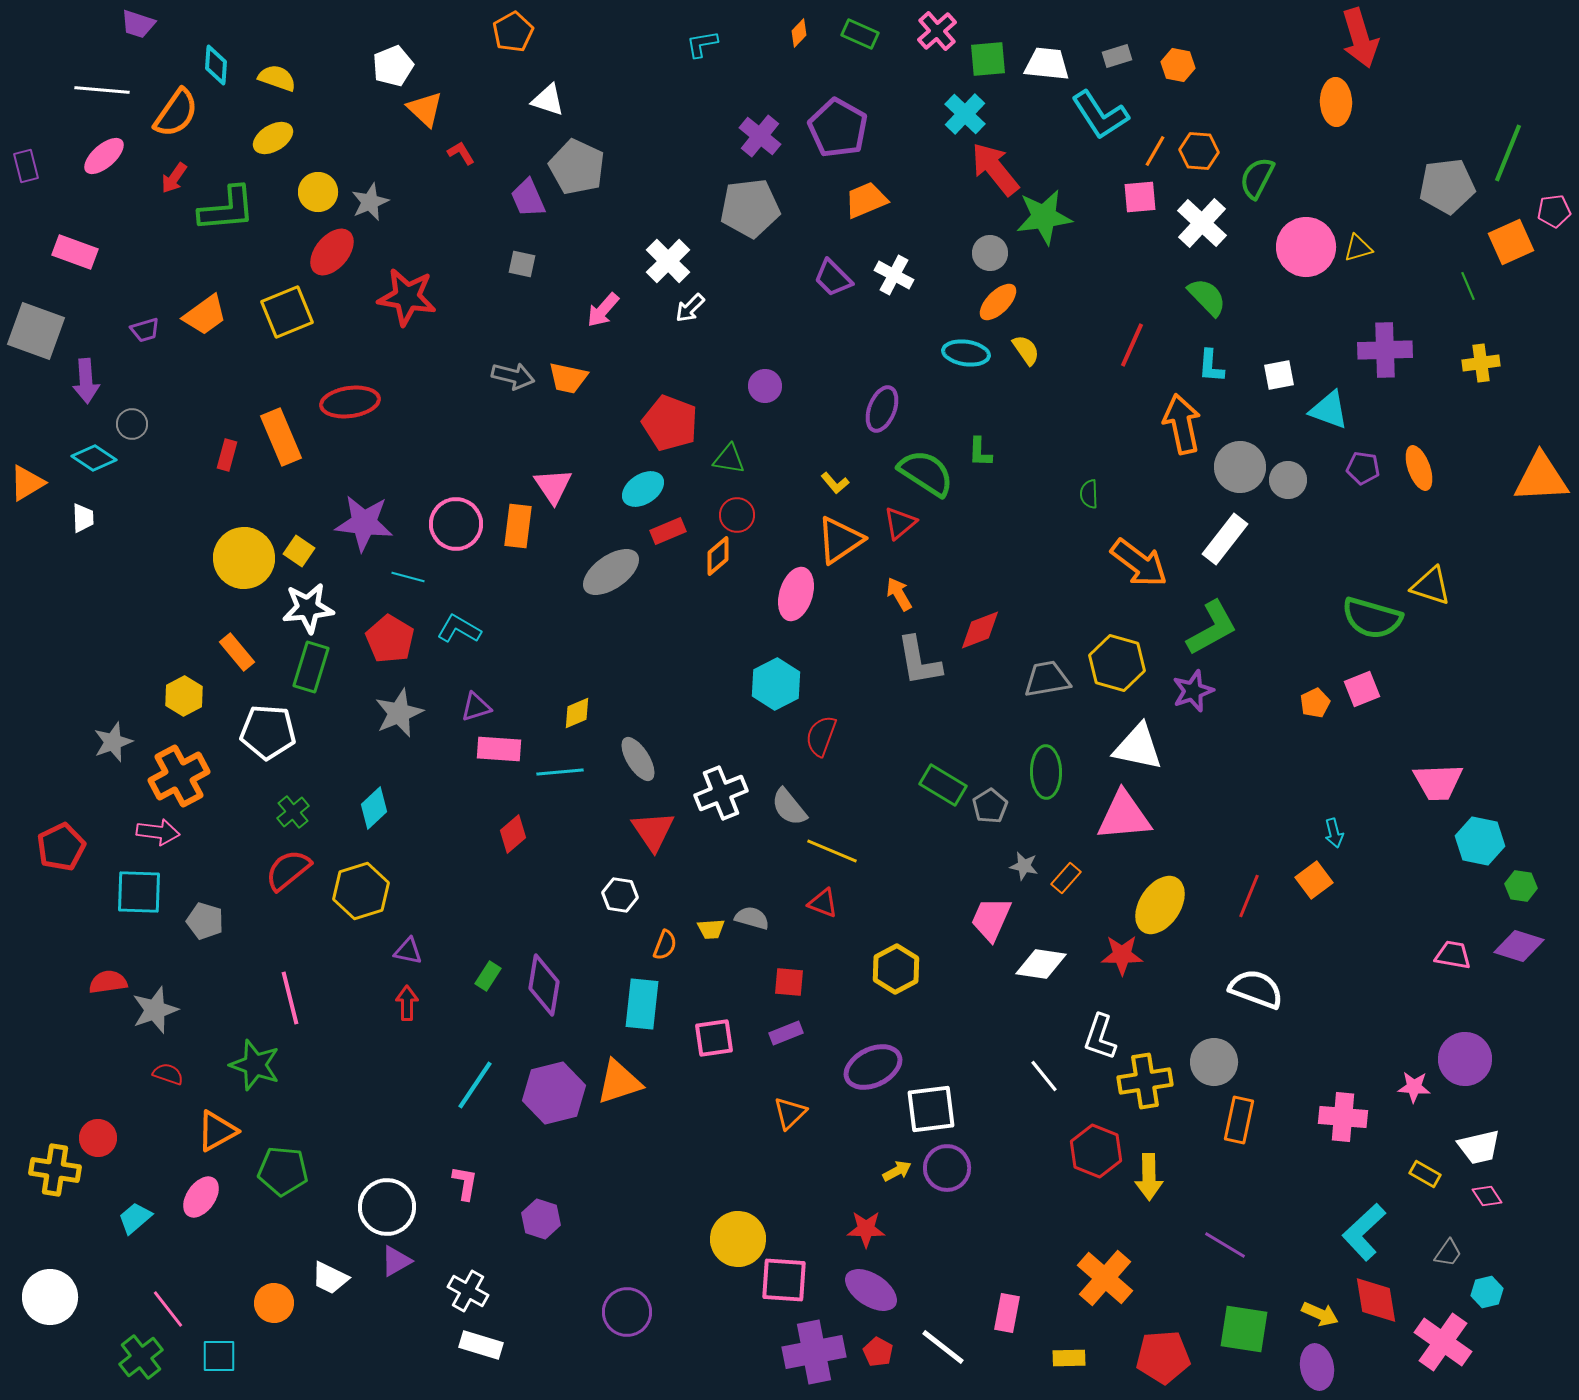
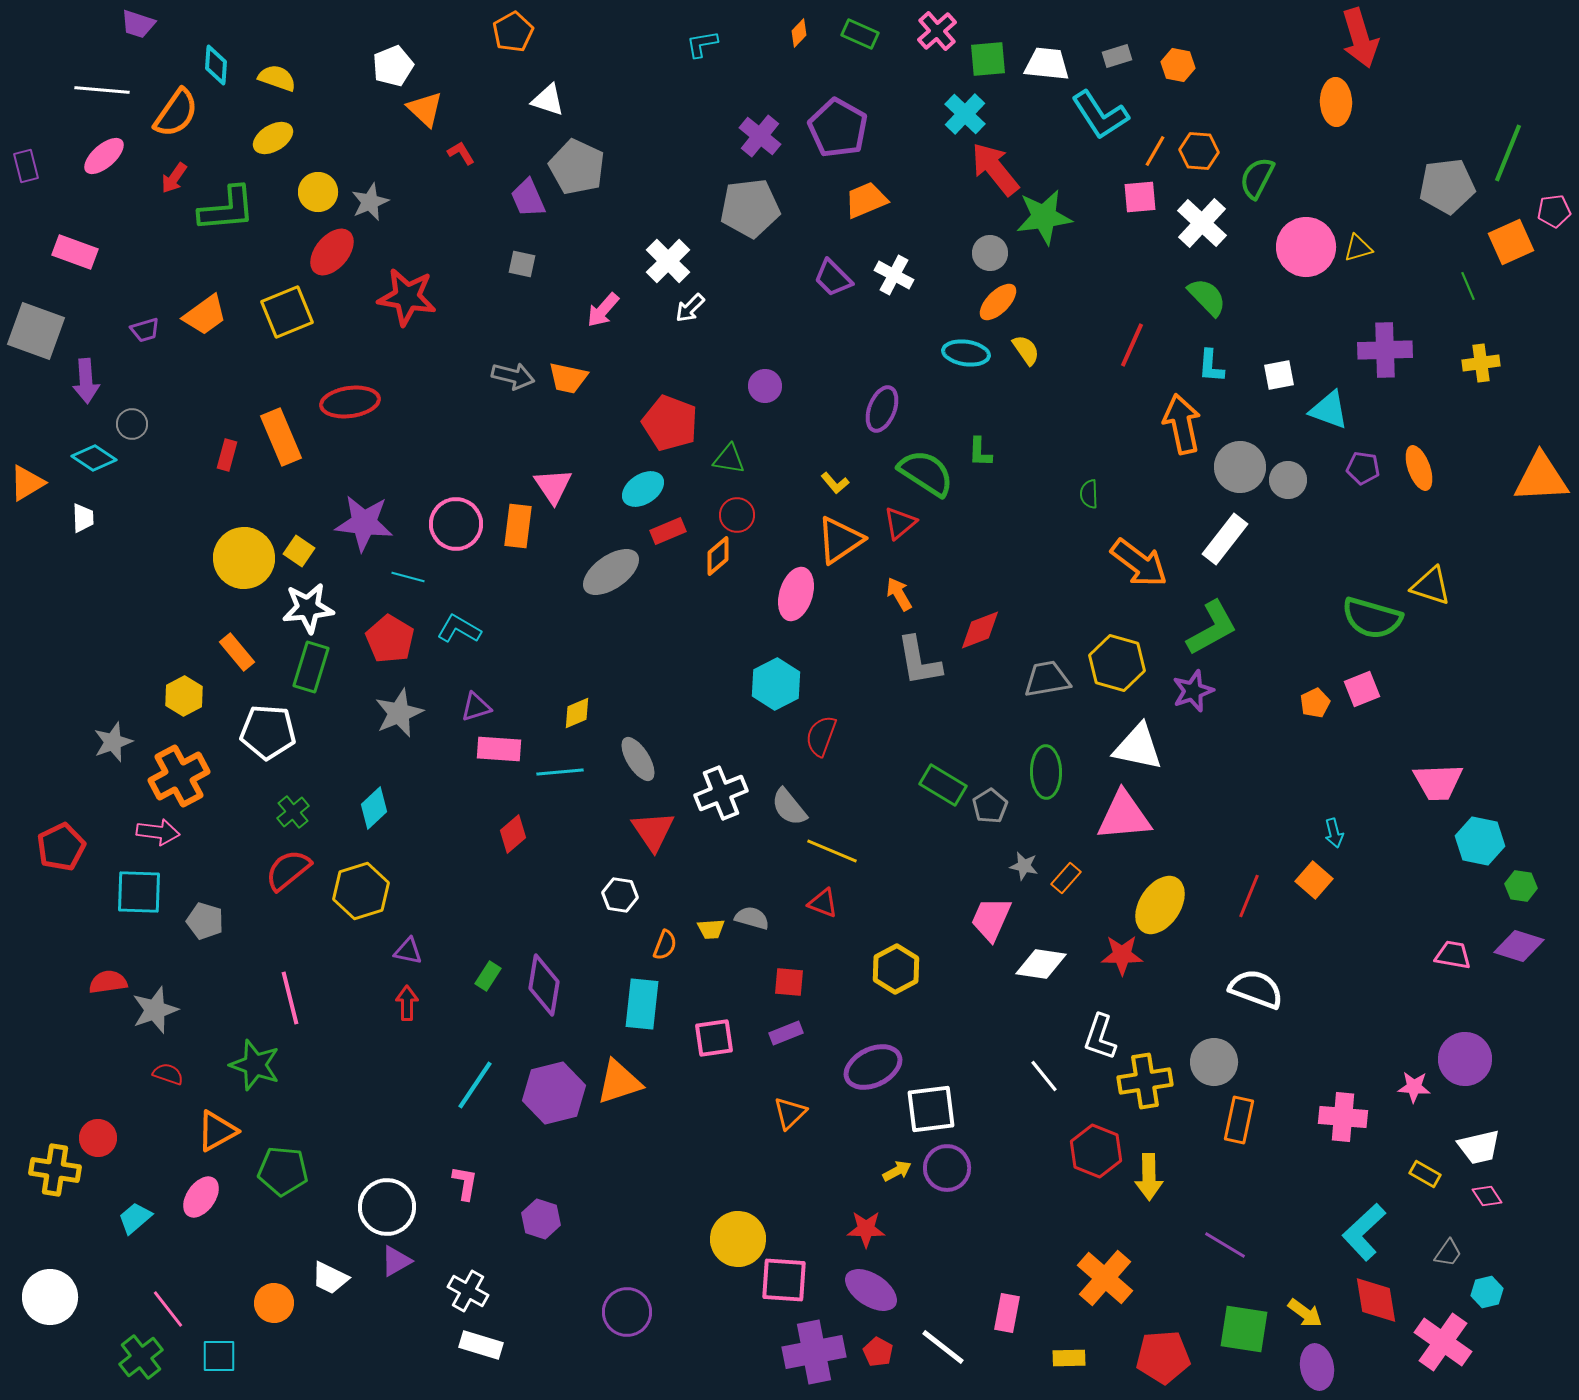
orange square at (1314, 880): rotated 12 degrees counterclockwise
yellow arrow at (1320, 1314): moved 15 px left, 1 px up; rotated 12 degrees clockwise
